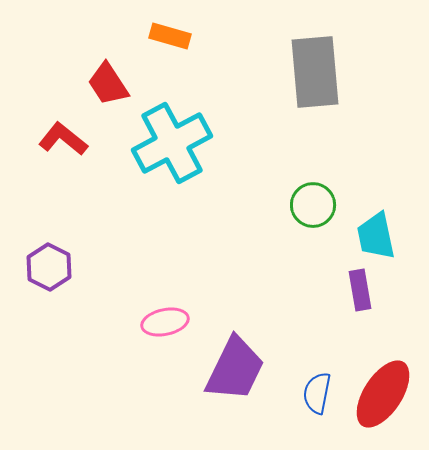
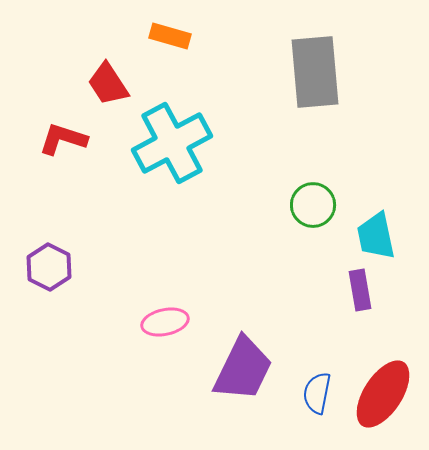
red L-shape: rotated 21 degrees counterclockwise
purple trapezoid: moved 8 px right
